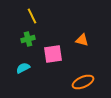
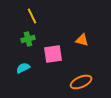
orange ellipse: moved 2 px left
